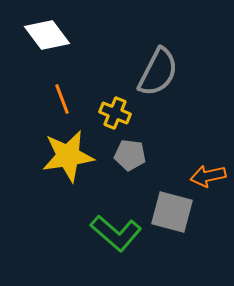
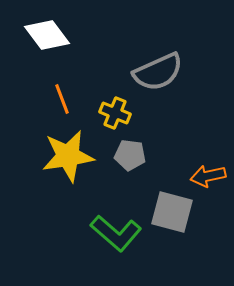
gray semicircle: rotated 39 degrees clockwise
